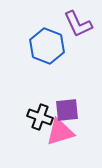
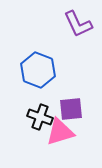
blue hexagon: moved 9 px left, 24 px down
purple square: moved 4 px right, 1 px up
